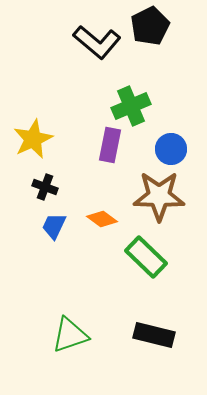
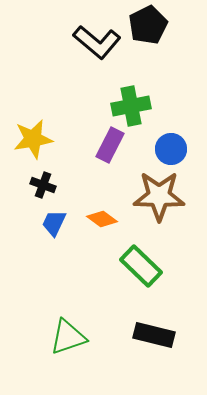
black pentagon: moved 2 px left, 1 px up
green cross: rotated 12 degrees clockwise
yellow star: rotated 15 degrees clockwise
purple rectangle: rotated 16 degrees clockwise
black cross: moved 2 px left, 2 px up
blue trapezoid: moved 3 px up
green rectangle: moved 5 px left, 9 px down
green triangle: moved 2 px left, 2 px down
